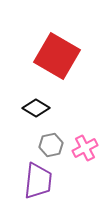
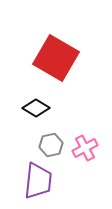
red square: moved 1 px left, 2 px down
